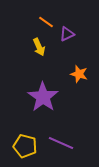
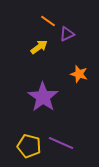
orange line: moved 2 px right, 1 px up
yellow arrow: rotated 102 degrees counterclockwise
yellow pentagon: moved 4 px right
